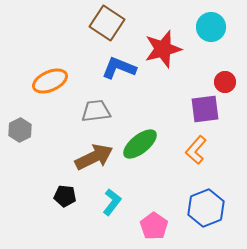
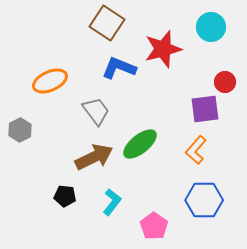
gray trapezoid: rotated 60 degrees clockwise
blue hexagon: moved 2 px left, 8 px up; rotated 21 degrees clockwise
